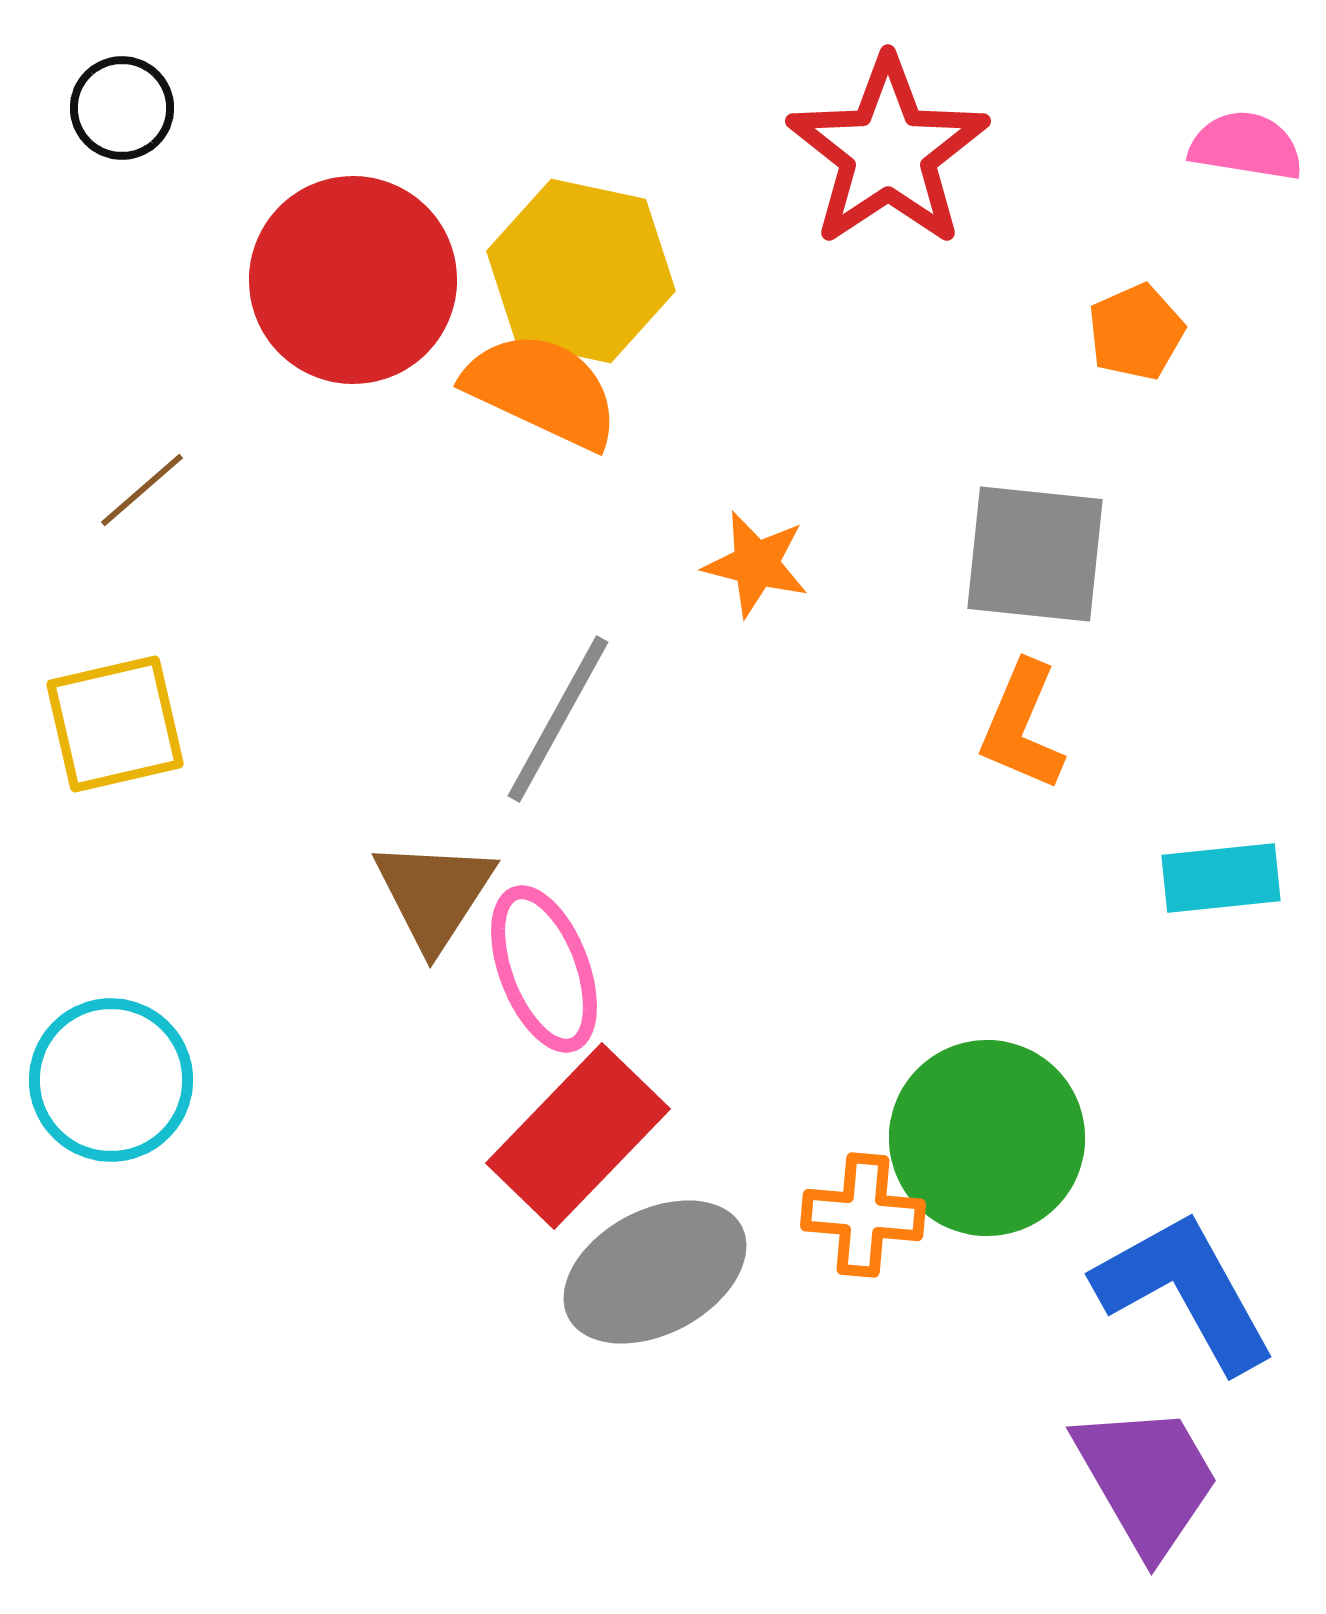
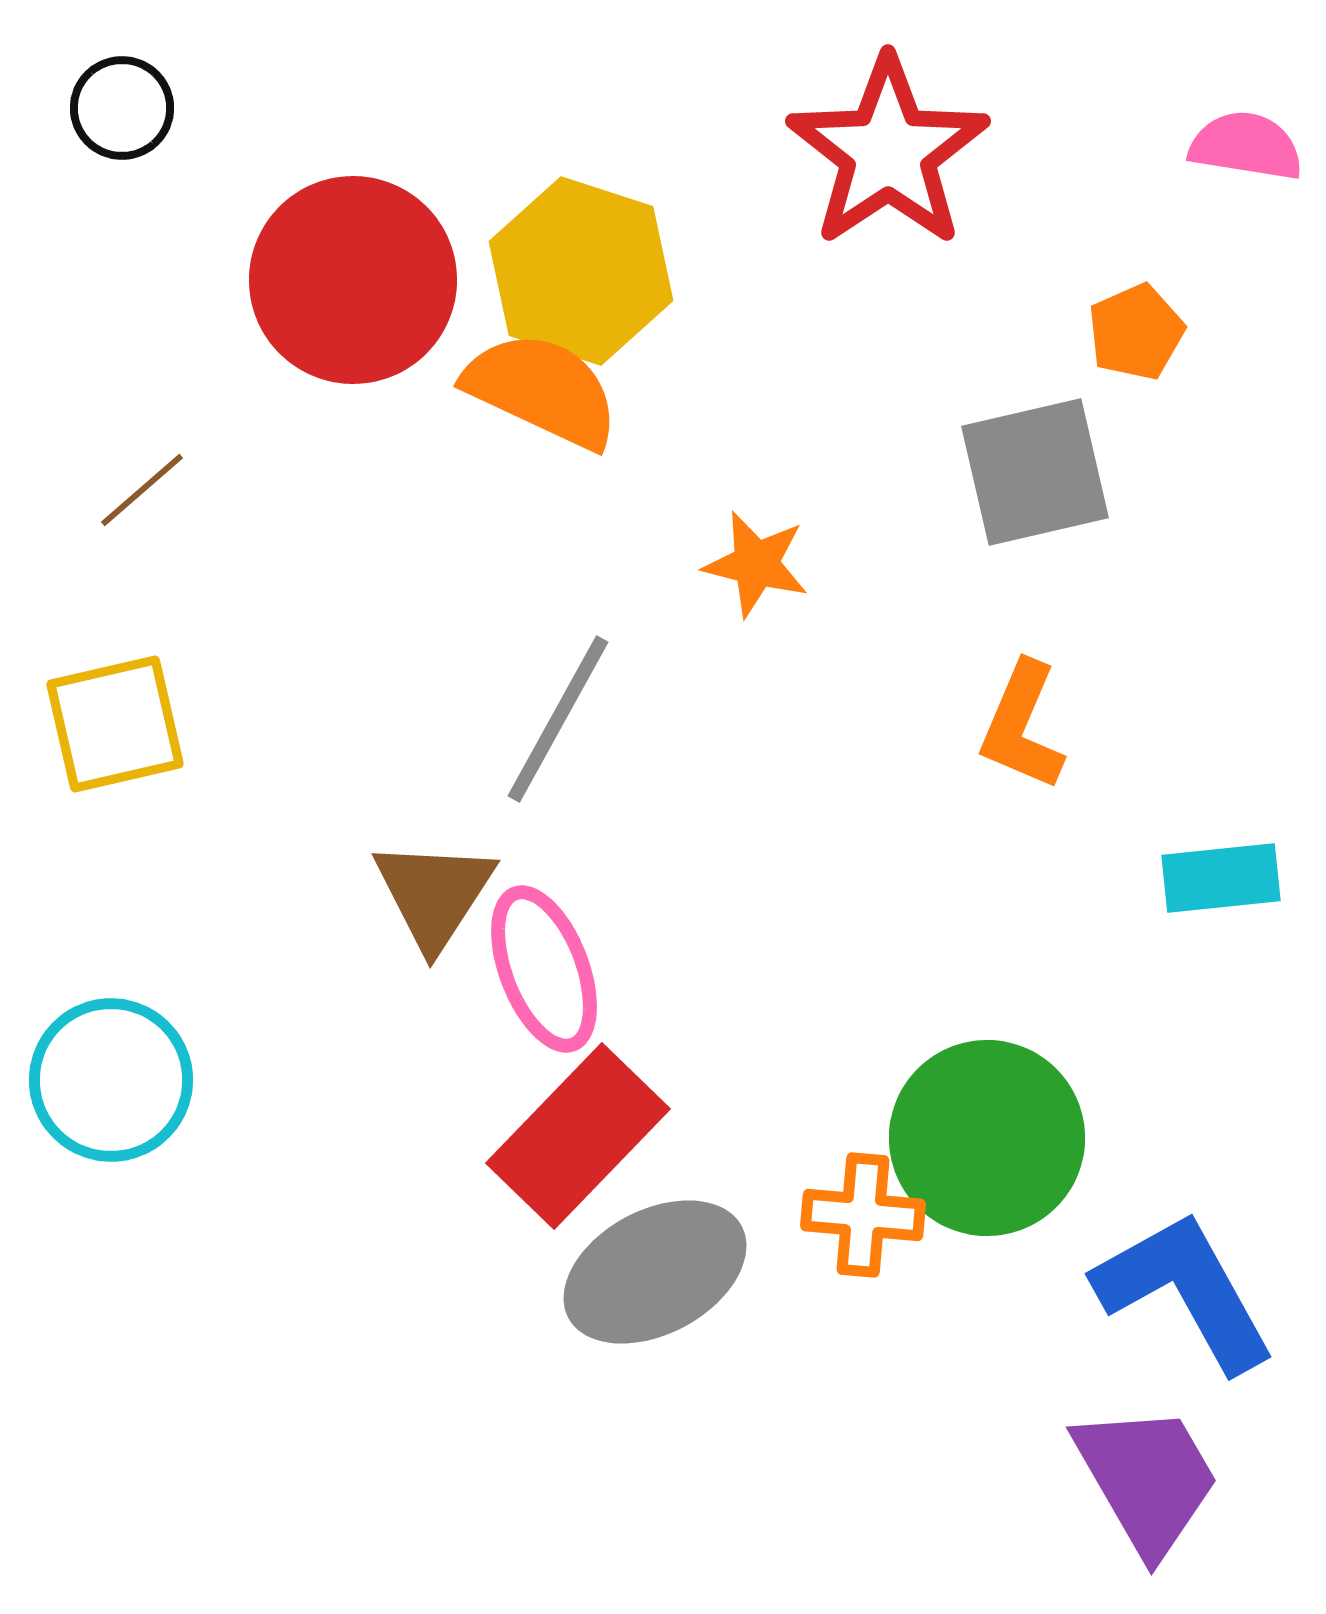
yellow hexagon: rotated 6 degrees clockwise
gray square: moved 82 px up; rotated 19 degrees counterclockwise
